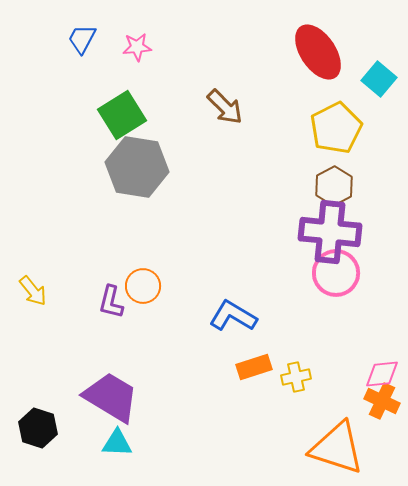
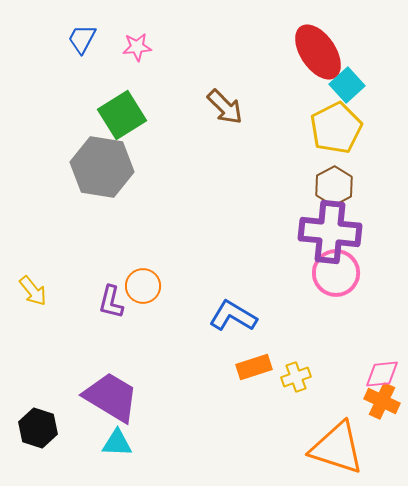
cyan square: moved 32 px left, 6 px down; rotated 8 degrees clockwise
gray hexagon: moved 35 px left
yellow cross: rotated 8 degrees counterclockwise
